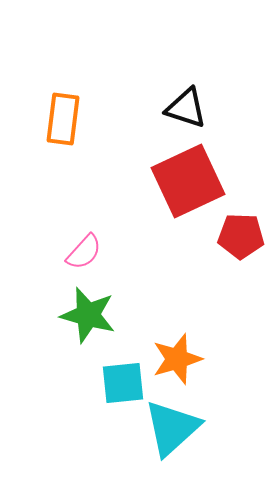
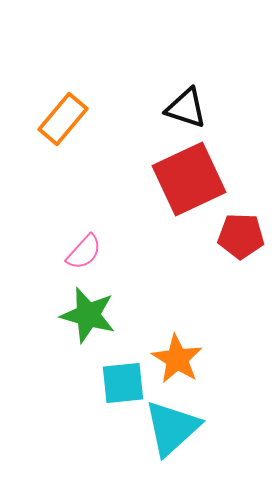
orange rectangle: rotated 33 degrees clockwise
red square: moved 1 px right, 2 px up
orange star: rotated 24 degrees counterclockwise
